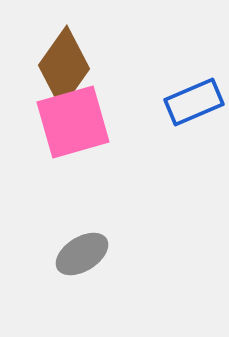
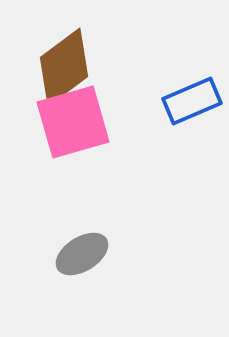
brown diamond: rotated 18 degrees clockwise
blue rectangle: moved 2 px left, 1 px up
